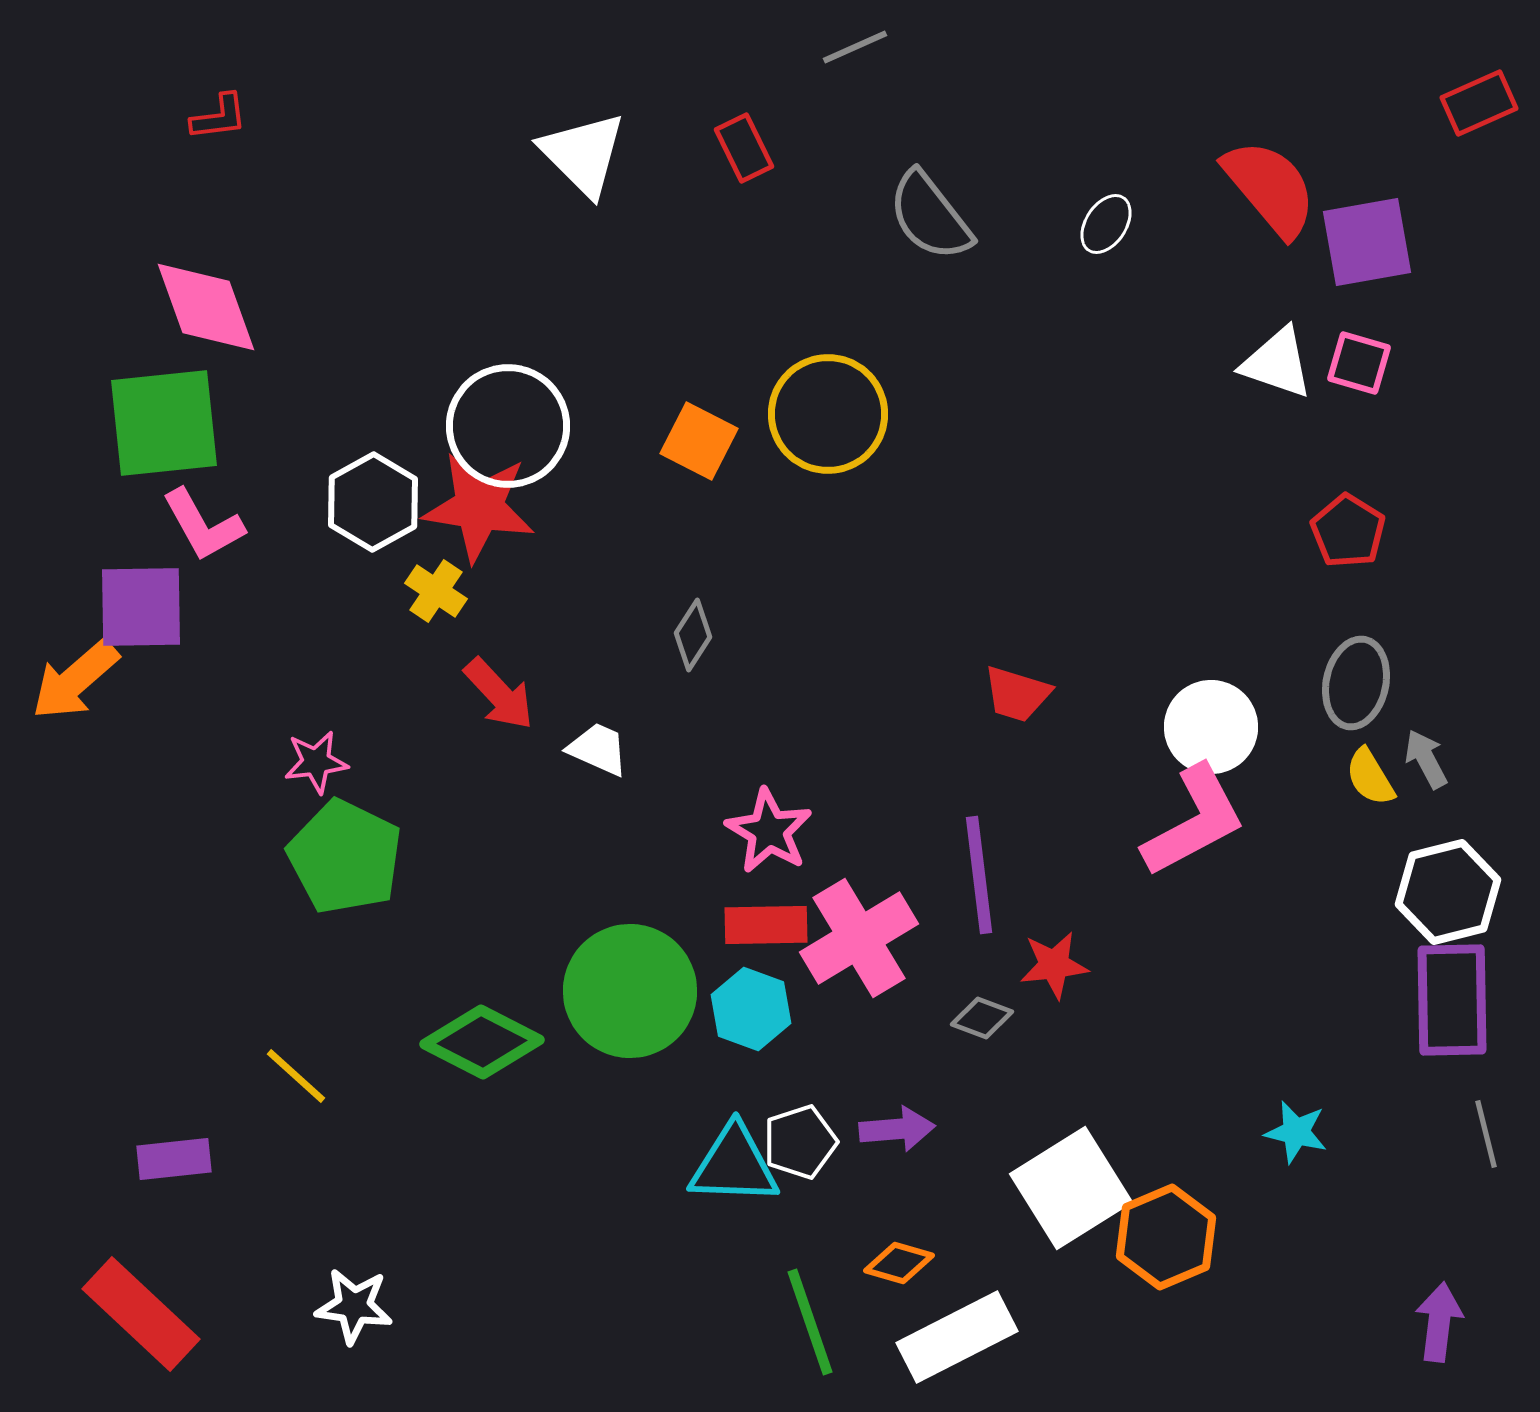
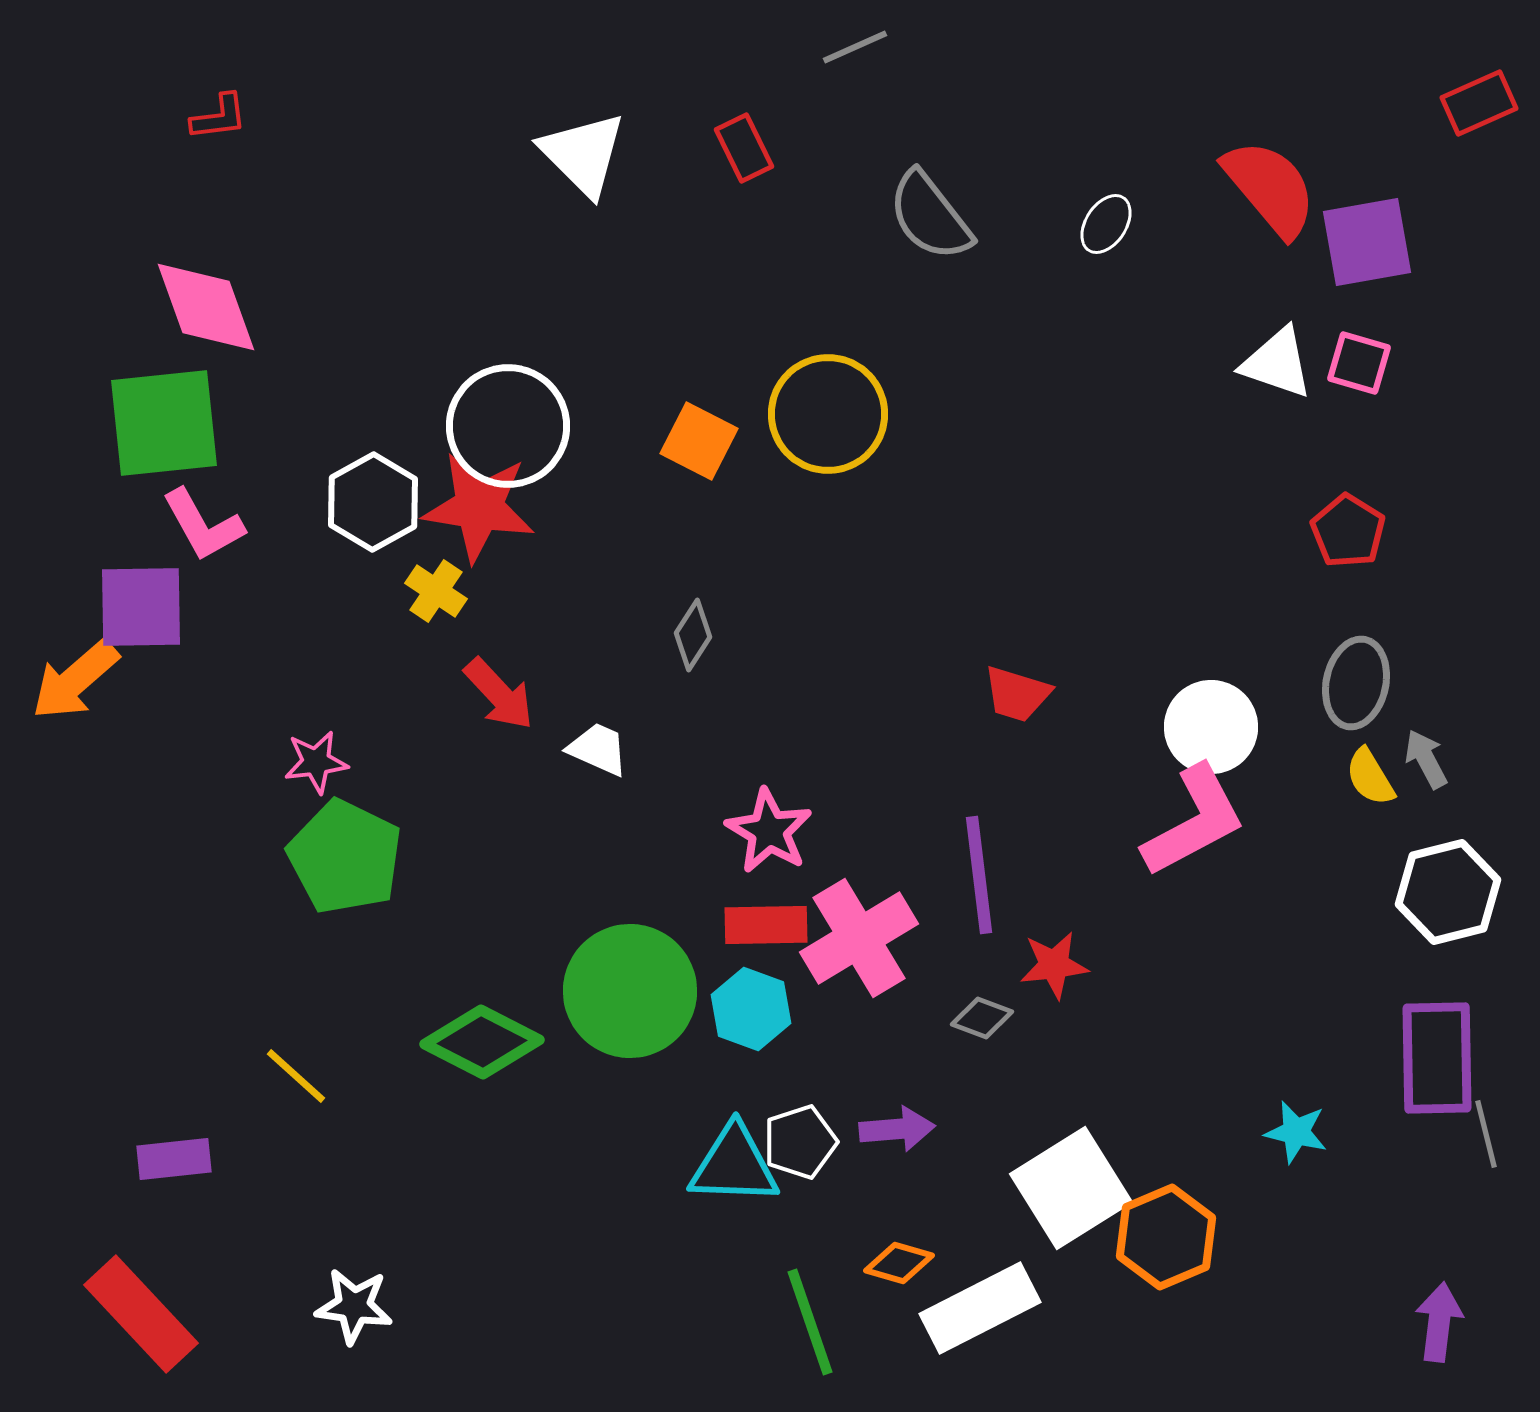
purple rectangle at (1452, 1000): moved 15 px left, 58 px down
red rectangle at (141, 1314): rotated 4 degrees clockwise
white rectangle at (957, 1337): moved 23 px right, 29 px up
